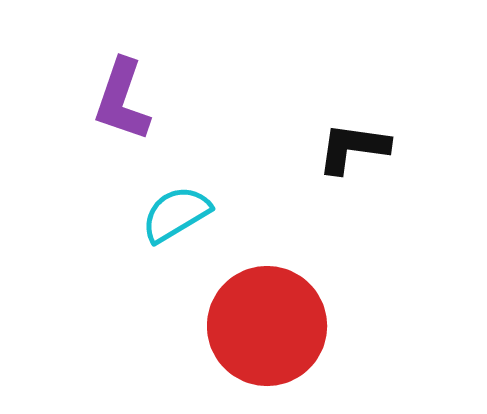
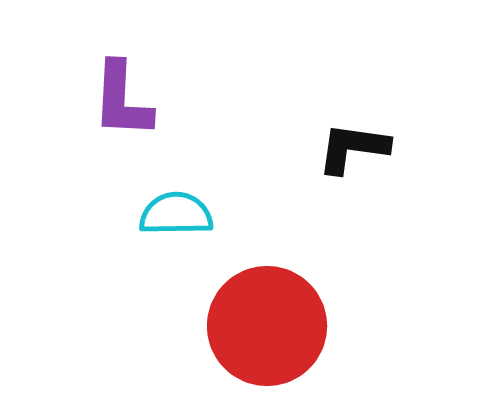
purple L-shape: rotated 16 degrees counterclockwise
cyan semicircle: rotated 30 degrees clockwise
